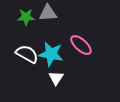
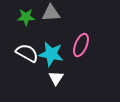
gray triangle: moved 3 px right
pink ellipse: rotated 70 degrees clockwise
white semicircle: moved 1 px up
